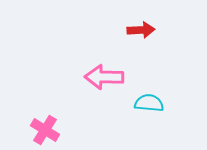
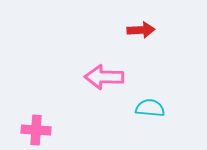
cyan semicircle: moved 1 px right, 5 px down
pink cross: moved 9 px left; rotated 28 degrees counterclockwise
